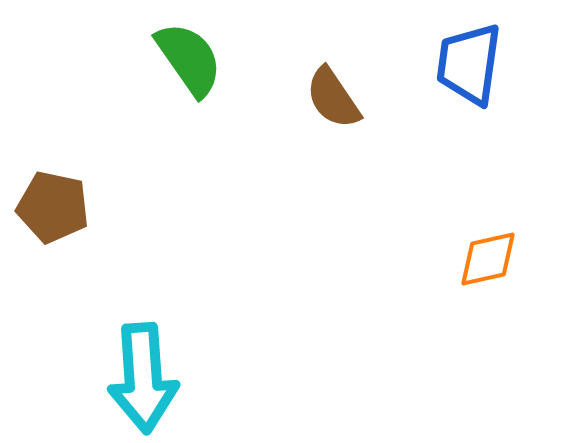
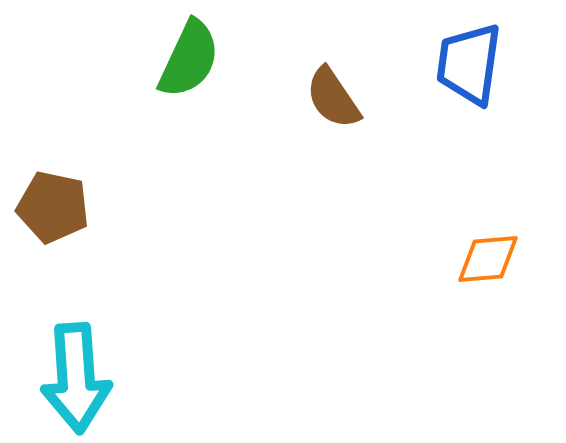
green semicircle: rotated 60 degrees clockwise
orange diamond: rotated 8 degrees clockwise
cyan arrow: moved 67 px left
